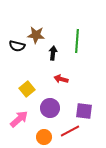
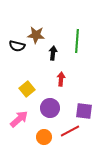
red arrow: rotated 80 degrees clockwise
